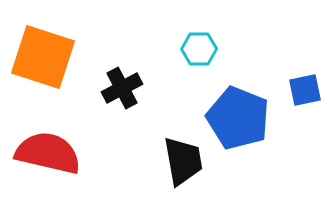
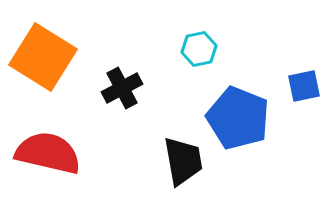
cyan hexagon: rotated 12 degrees counterclockwise
orange square: rotated 14 degrees clockwise
blue square: moved 1 px left, 4 px up
